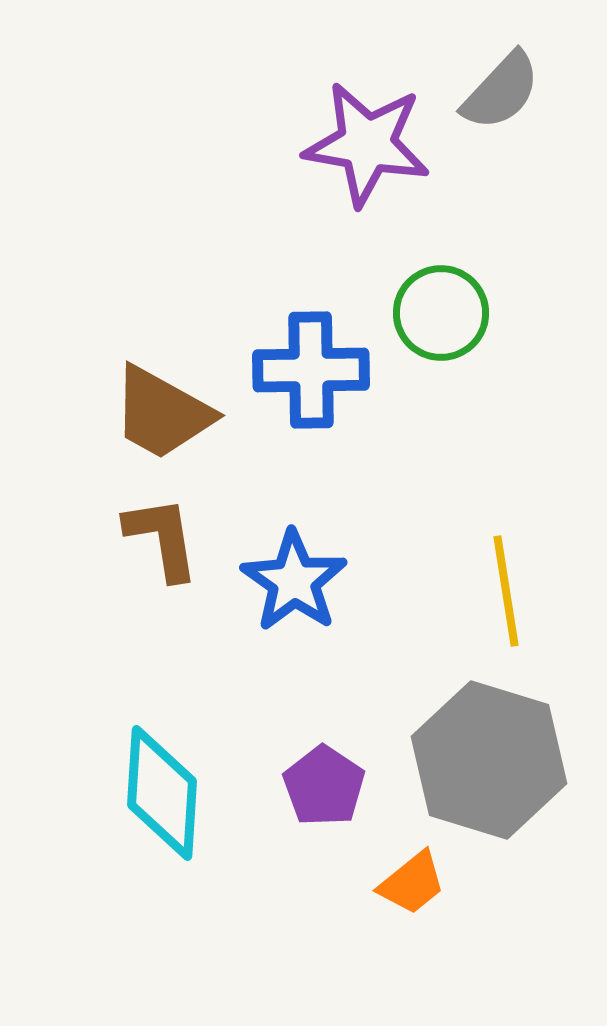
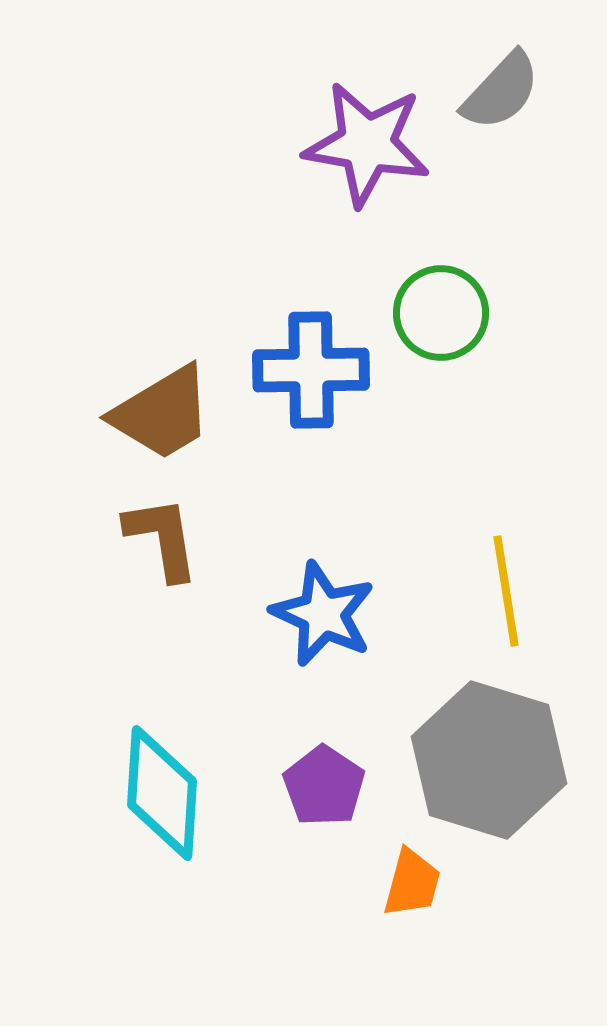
brown trapezoid: rotated 60 degrees counterclockwise
blue star: moved 29 px right, 33 px down; rotated 10 degrees counterclockwise
orange trapezoid: rotated 36 degrees counterclockwise
